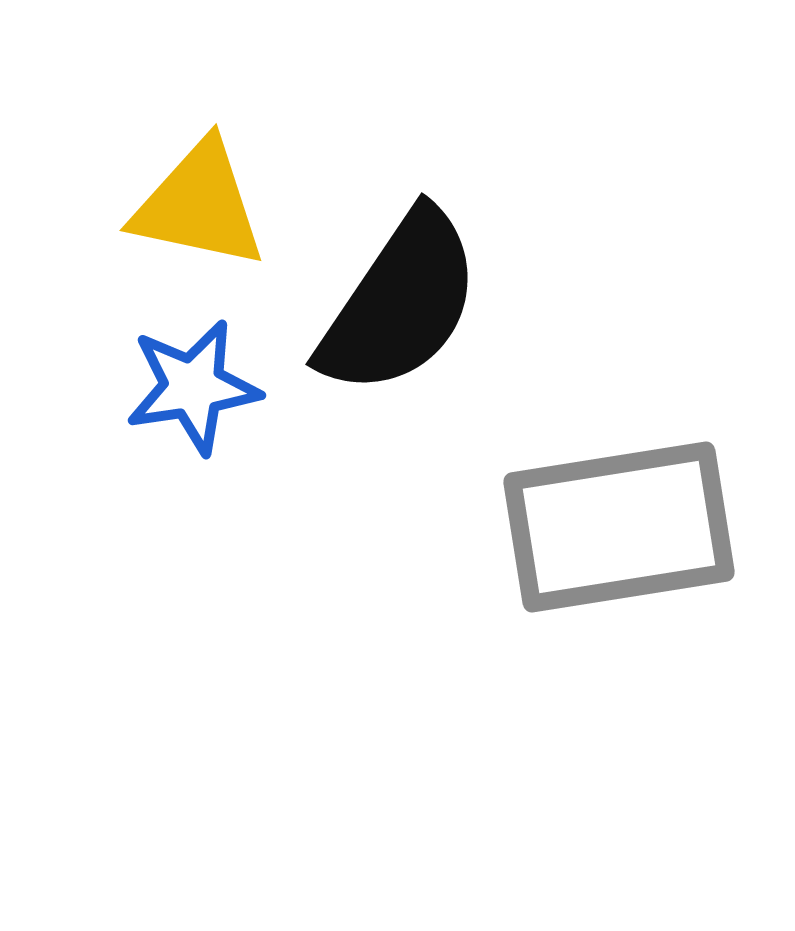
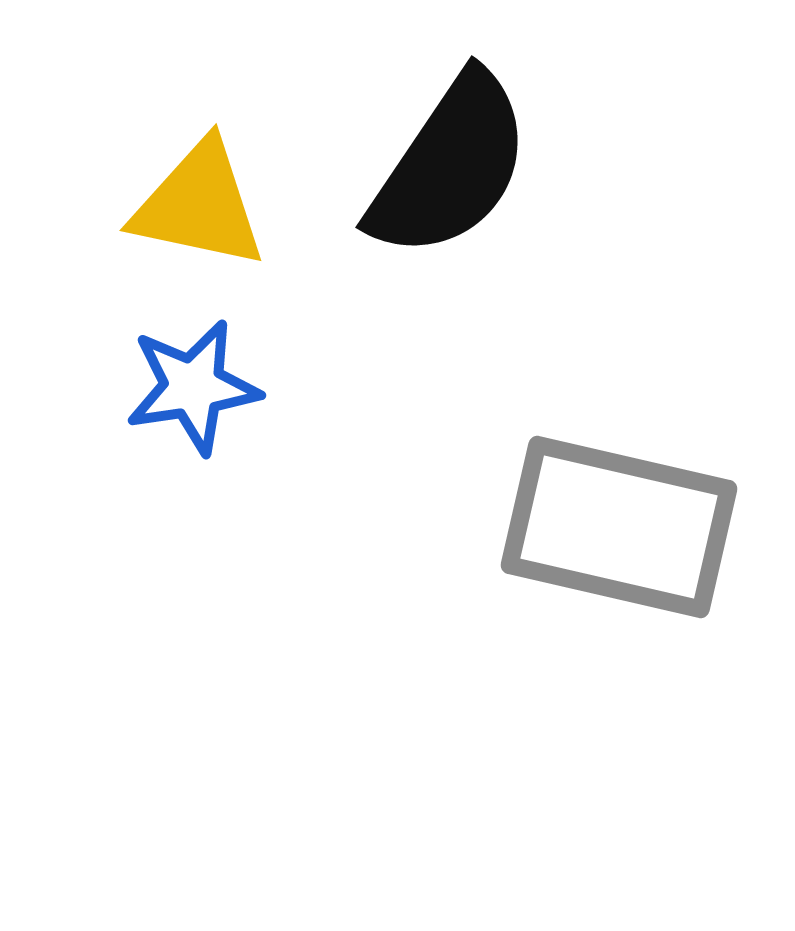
black semicircle: moved 50 px right, 137 px up
gray rectangle: rotated 22 degrees clockwise
